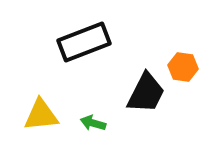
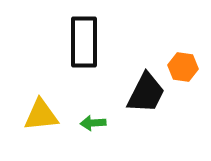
black rectangle: rotated 69 degrees counterclockwise
green arrow: rotated 20 degrees counterclockwise
